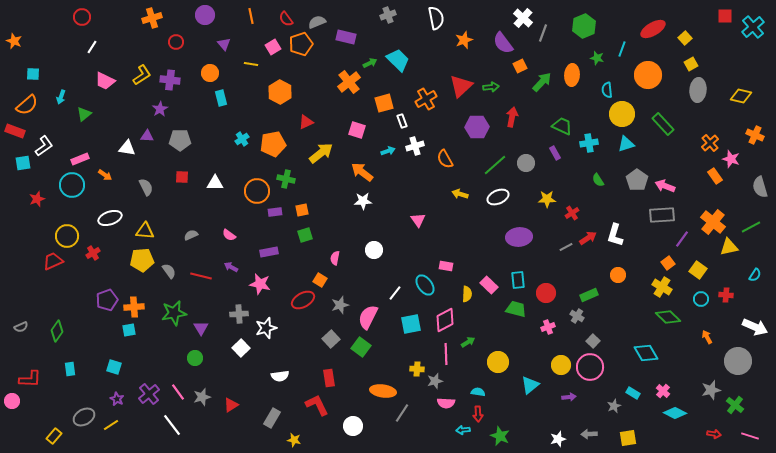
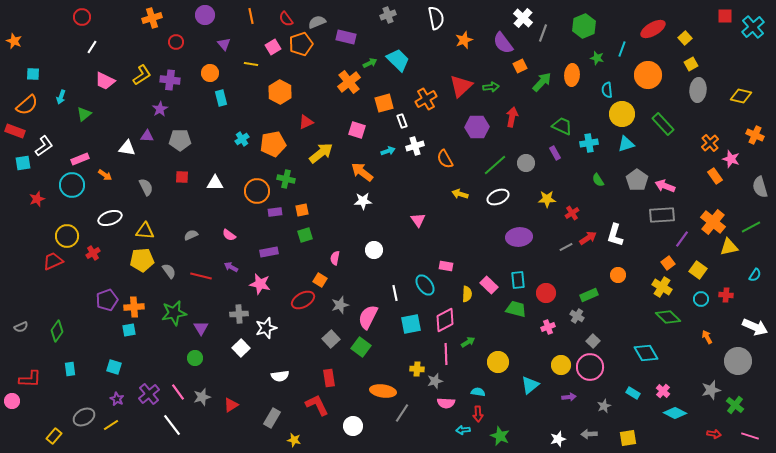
white line at (395, 293): rotated 49 degrees counterclockwise
gray star at (614, 406): moved 10 px left
